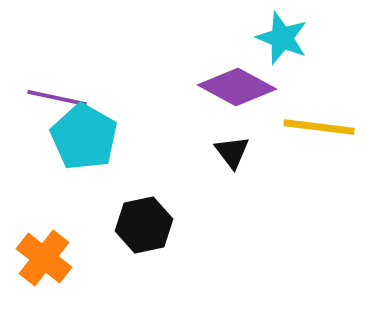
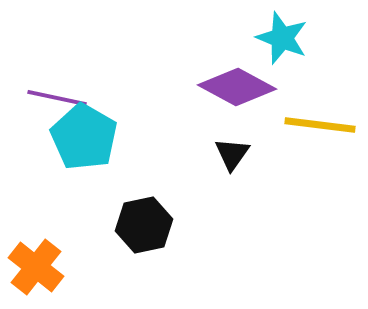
yellow line: moved 1 px right, 2 px up
black triangle: moved 2 px down; rotated 12 degrees clockwise
orange cross: moved 8 px left, 9 px down
